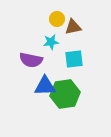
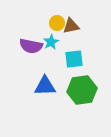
yellow circle: moved 4 px down
brown triangle: moved 2 px left, 1 px up
cyan star: rotated 21 degrees counterclockwise
purple semicircle: moved 14 px up
green hexagon: moved 17 px right, 4 px up
